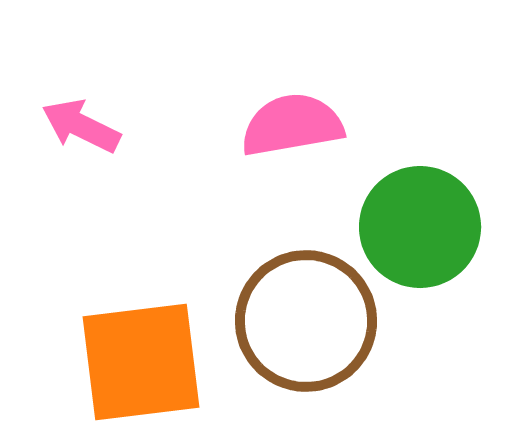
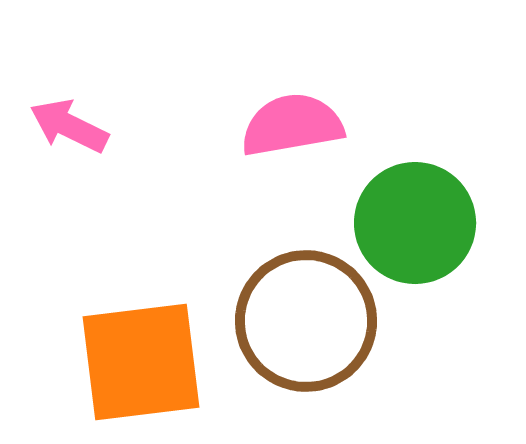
pink arrow: moved 12 px left
green circle: moved 5 px left, 4 px up
